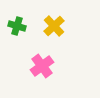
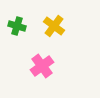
yellow cross: rotated 10 degrees counterclockwise
